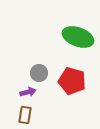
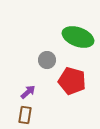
gray circle: moved 8 px right, 13 px up
purple arrow: rotated 28 degrees counterclockwise
